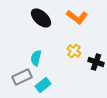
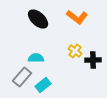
black ellipse: moved 3 px left, 1 px down
yellow cross: moved 1 px right
cyan semicircle: rotated 77 degrees clockwise
black cross: moved 3 px left, 2 px up; rotated 21 degrees counterclockwise
gray rectangle: rotated 24 degrees counterclockwise
